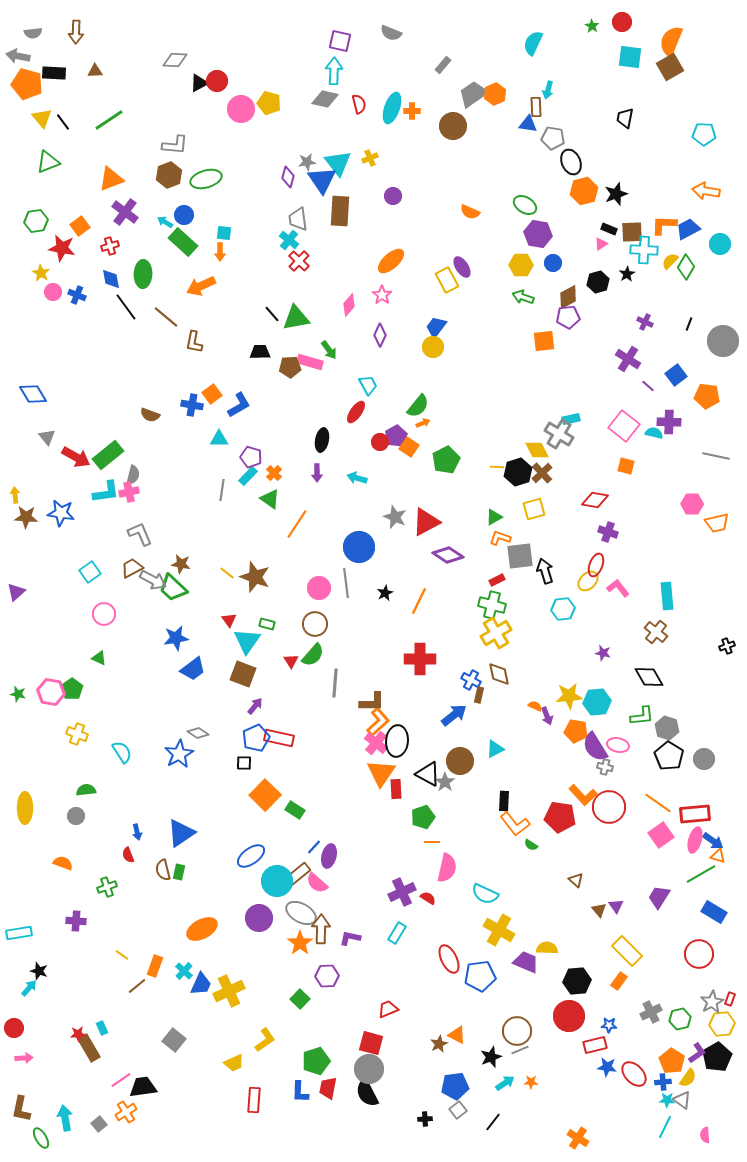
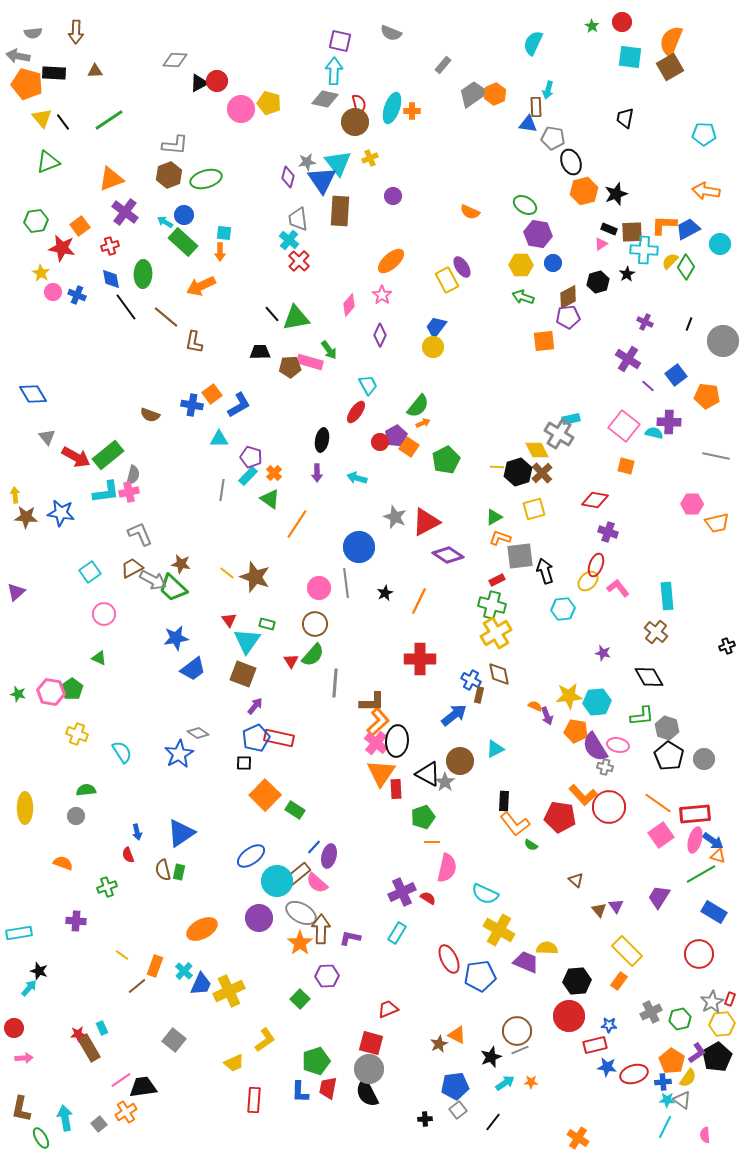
brown circle at (453, 126): moved 98 px left, 4 px up
red ellipse at (634, 1074): rotated 64 degrees counterclockwise
